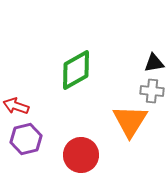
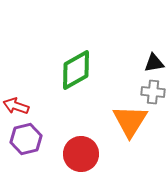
gray cross: moved 1 px right, 1 px down
red circle: moved 1 px up
